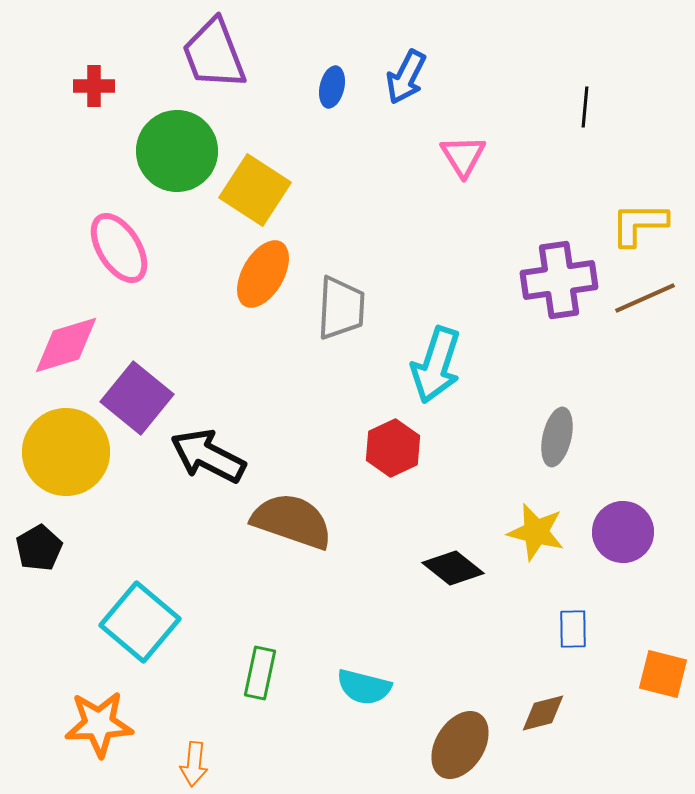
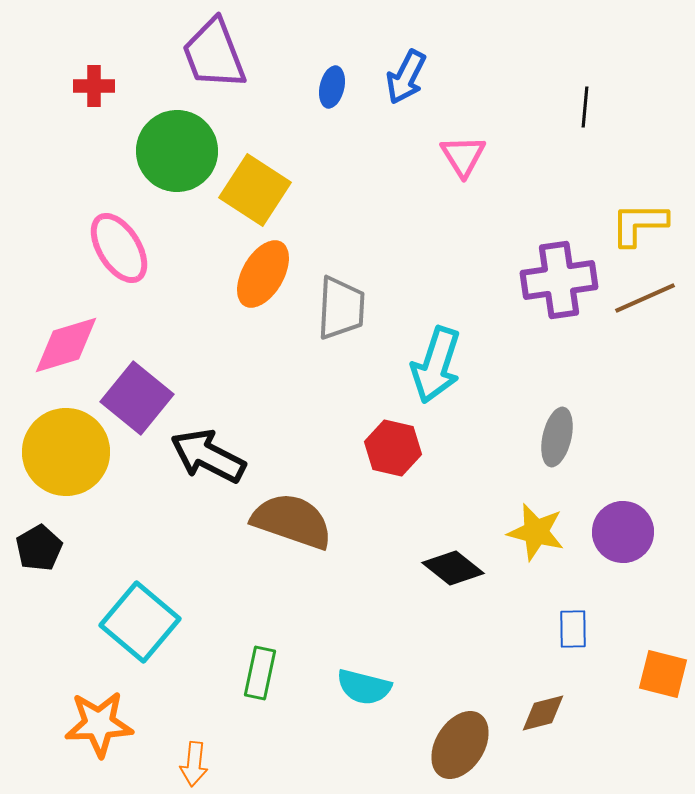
red hexagon: rotated 22 degrees counterclockwise
